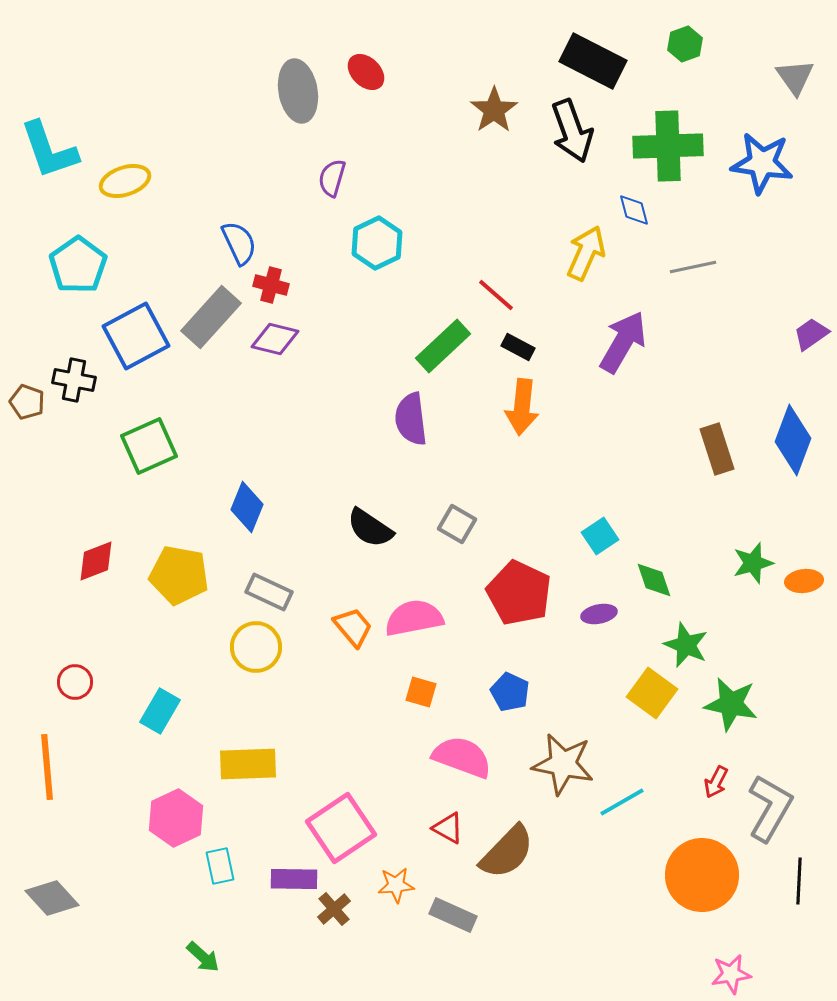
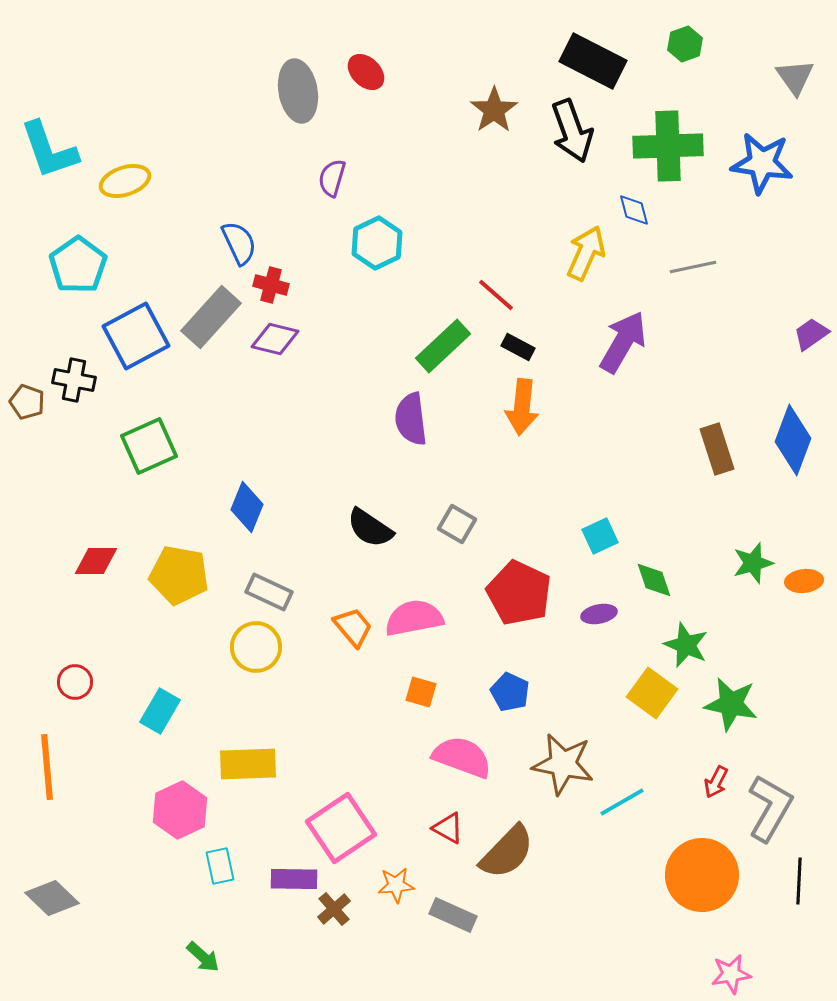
cyan square at (600, 536): rotated 9 degrees clockwise
red diamond at (96, 561): rotated 21 degrees clockwise
pink hexagon at (176, 818): moved 4 px right, 8 px up
gray diamond at (52, 898): rotated 4 degrees counterclockwise
